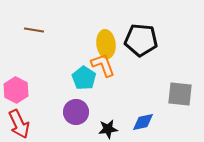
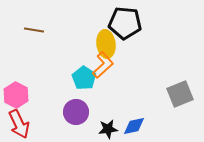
black pentagon: moved 16 px left, 17 px up
orange L-shape: rotated 68 degrees clockwise
pink hexagon: moved 5 px down
gray square: rotated 28 degrees counterclockwise
blue diamond: moved 9 px left, 4 px down
